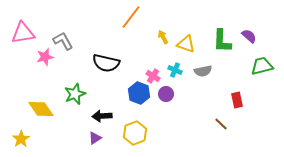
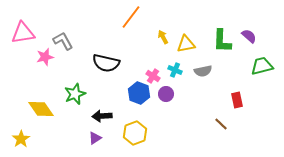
yellow triangle: rotated 30 degrees counterclockwise
